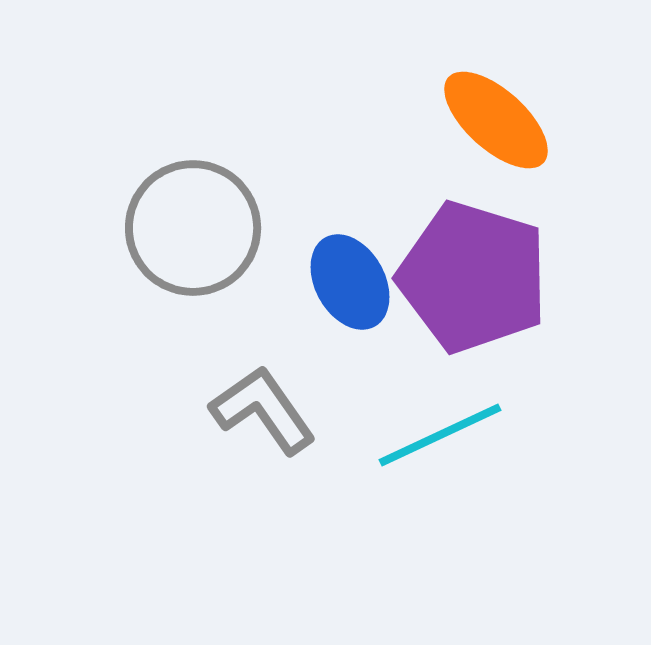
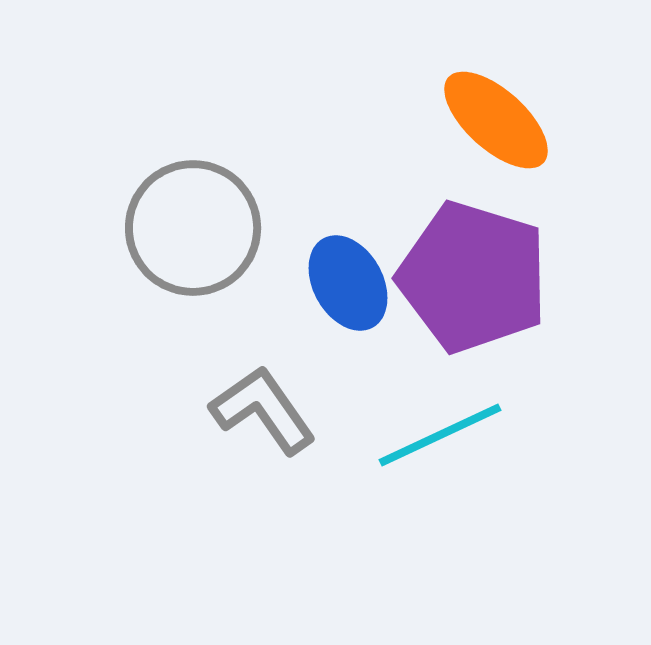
blue ellipse: moved 2 px left, 1 px down
